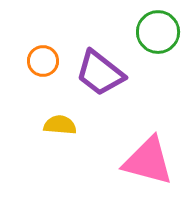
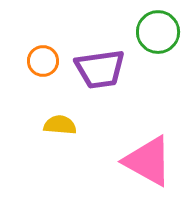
purple trapezoid: moved 4 px up; rotated 46 degrees counterclockwise
pink triangle: rotated 14 degrees clockwise
